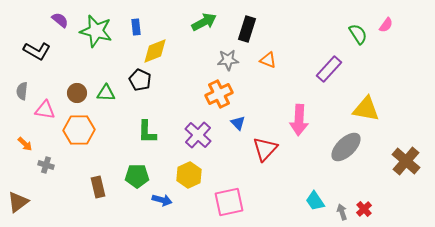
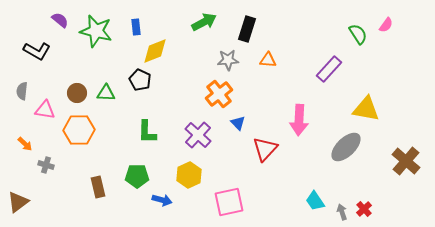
orange triangle: rotated 18 degrees counterclockwise
orange cross: rotated 12 degrees counterclockwise
